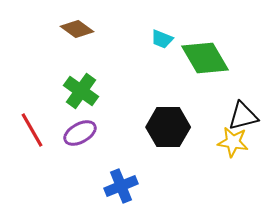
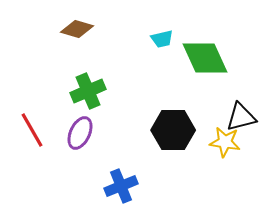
brown diamond: rotated 20 degrees counterclockwise
cyan trapezoid: rotated 35 degrees counterclockwise
green diamond: rotated 6 degrees clockwise
green cross: moved 7 px right; rotated 32 degrees clockwise
black triangle: moved 2 px left, 1 px down
black hexagon: moved 5 px right, 3 px down
purple ellipse: rotated 36 degrees counterclockwise
yellow star: moved 8 px left
